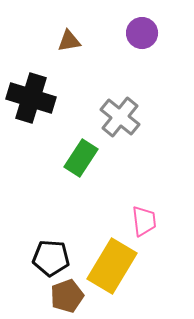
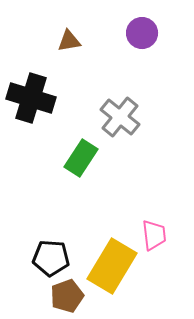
pink trapezoid: moved 10 px right, 14 px down
